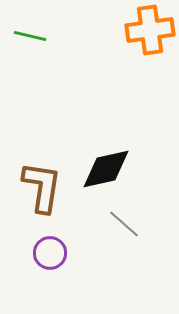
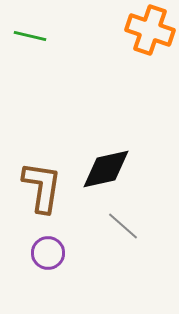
orange cross: rotated 27 degrees clockwise
gray line: moved 1 px left, 2 px down
purple circle: moved 2 px left
